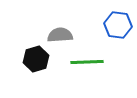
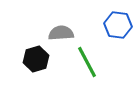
gray semicircle: moved 1 px right, 2 px up
green line: rotated 64 degrees clockwise
